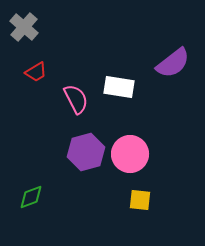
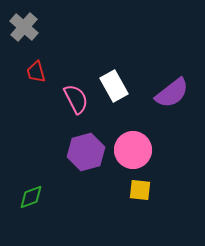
purple semicircle: moved 1 px left, 30 px down
red trapezoid: rotated 105 degrees clockwise
white rectangle: moved 5 px left, 1 px up; rotated 52 degrees clockwise
pink circle: moved 3 px right, 4 px up
yellow square: moved 10 px up
